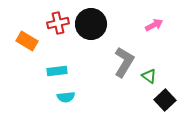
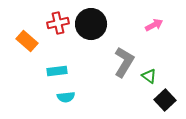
orange rectangle: rotated 10 degrees clockwise
